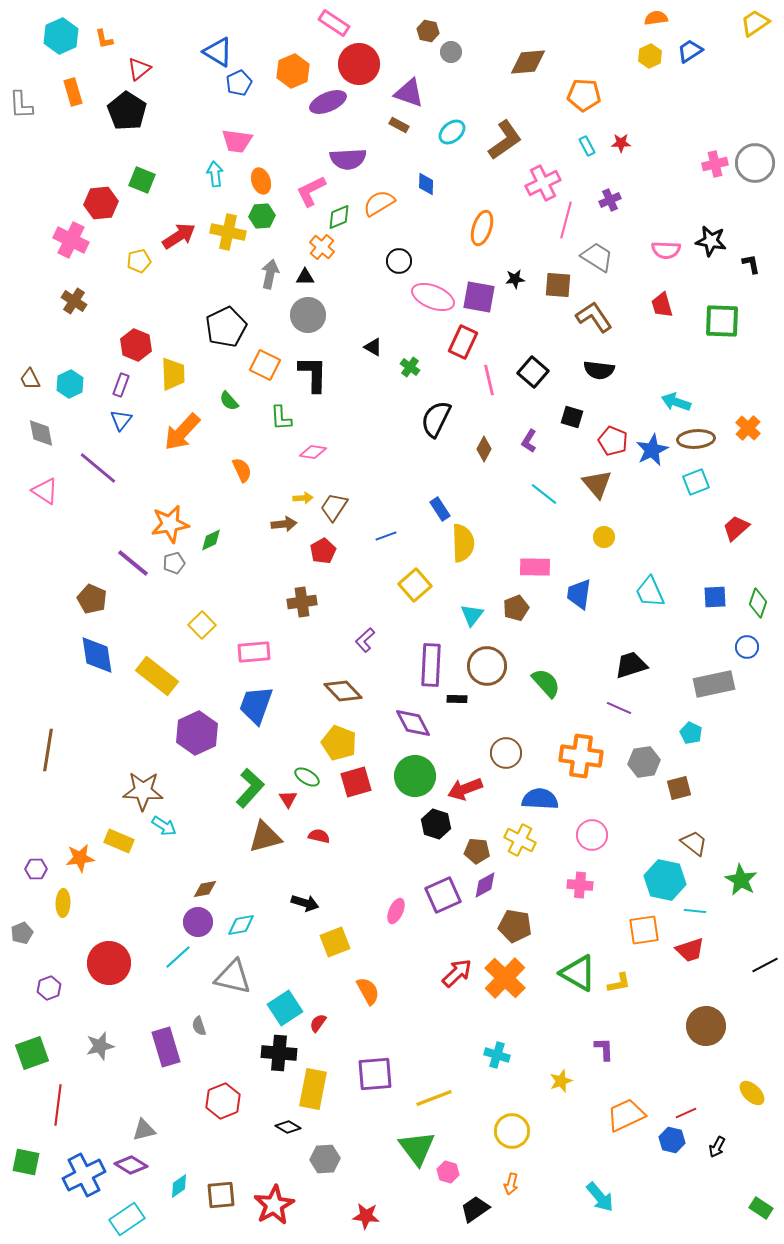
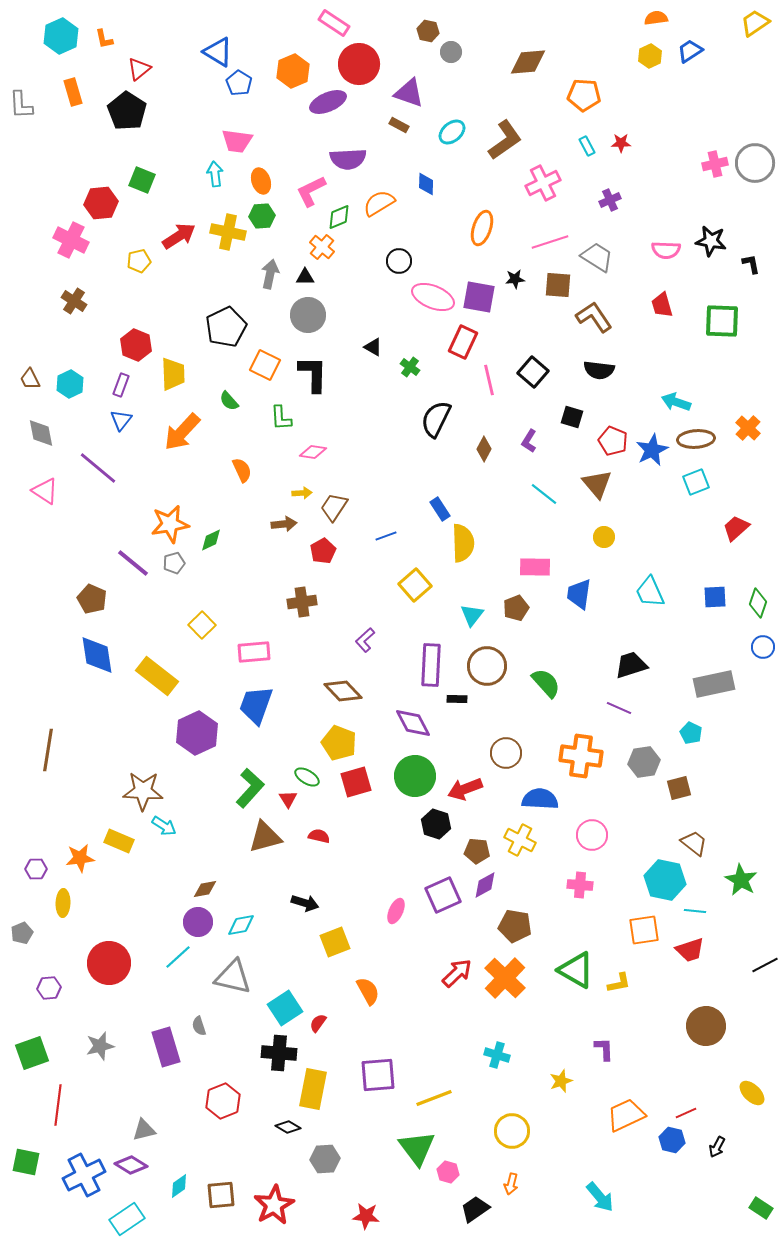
blue pentagon at (239, 83): rotated 15 degrees counterclockwise
pink line at (566, 220): moved 16 px left, 22 px down; rotated 57 degrees clockwise
yellow arrow at (303, 498): moved 1 px left, 5 px up
blue circle at (747, 647): moved 16 px right
green triangle at (578, 973): moved 2 px left, 3 px up
purple hexagon at (49, 988): rotated 15 degrees clockwise
purple square at (375, 1074): moved 3 px right, 1 px down
